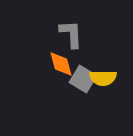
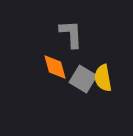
orange diamond: moved 6 px left, 3 px down
yellow semicircle: rotated 80 degrees clockwise
